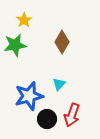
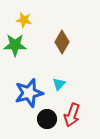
yellow star: rotated 28 degrees counterclockwise
green star: rotated 10 degrees clockwise
blue star: moved 3 px up
